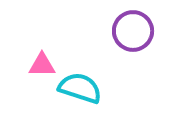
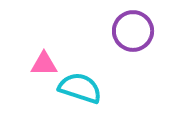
pink triangle: moved 2 px right, 1 px up
